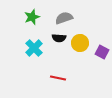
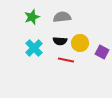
gray semicircle: moved 2 px left, 1 px up; rotated 12 degrees clockwise
black semicircle: moved 1 px right, 3 px down
red line: moved 8 px right, 18 px up
